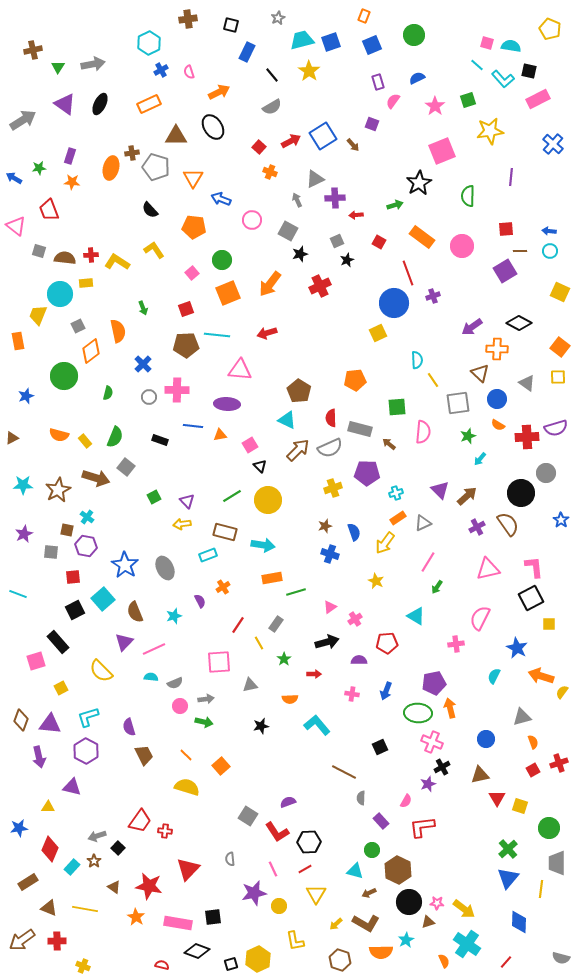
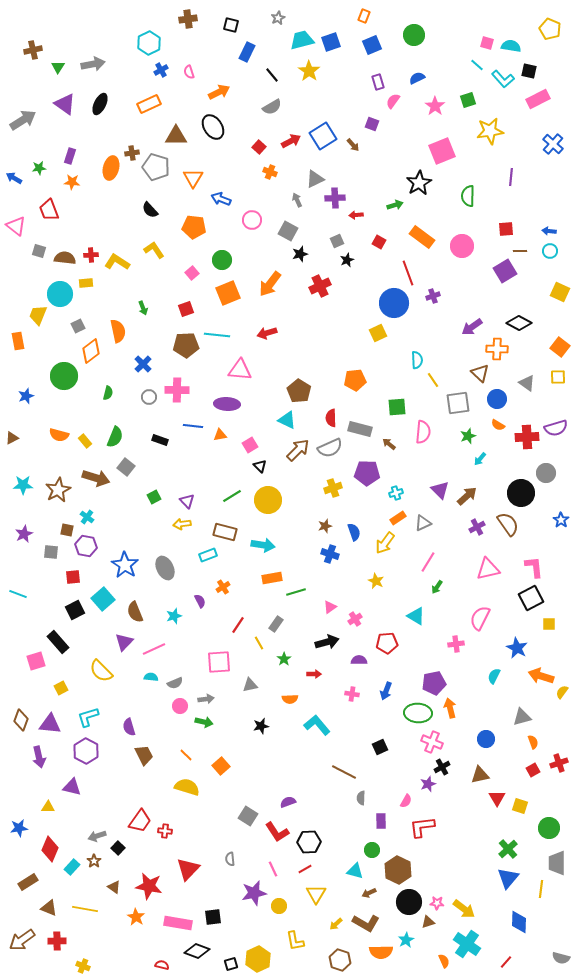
purple rectangle at (381, 821): rotated 42 degrees clockwise
